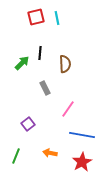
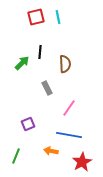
cyan line: moved 1 px right, 1 px up
black line: moved 1 px up
gray rectangle: moved 2 px right
pink line: moved 1 px right, 1 px up
purple square: rotated 16 degrees clockwise
blue line: moved 13 px left
orange arrow: moved 1 px right, 2 px up
